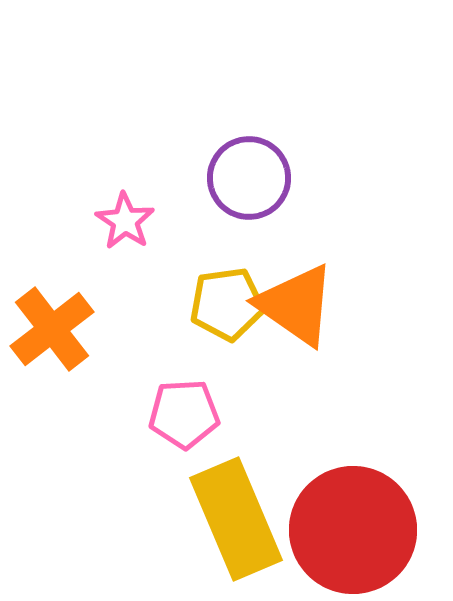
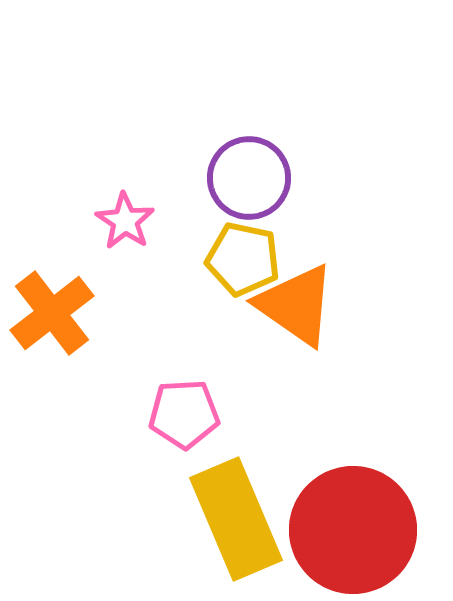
yellow pentagon: moved 16 px right, 45 px up; rotated 20 degrees clockwise
orange cross: moved 16 px up
